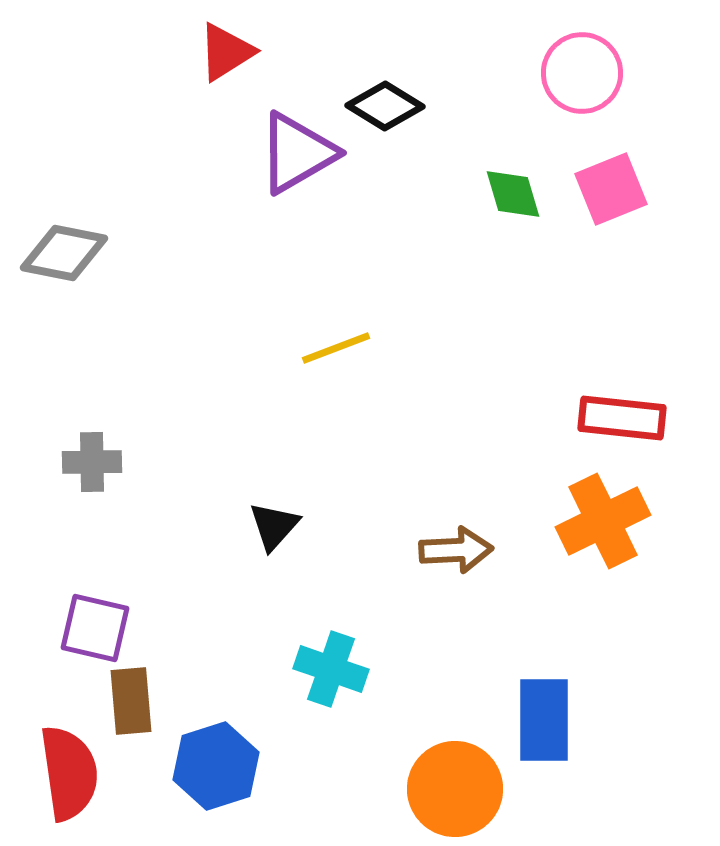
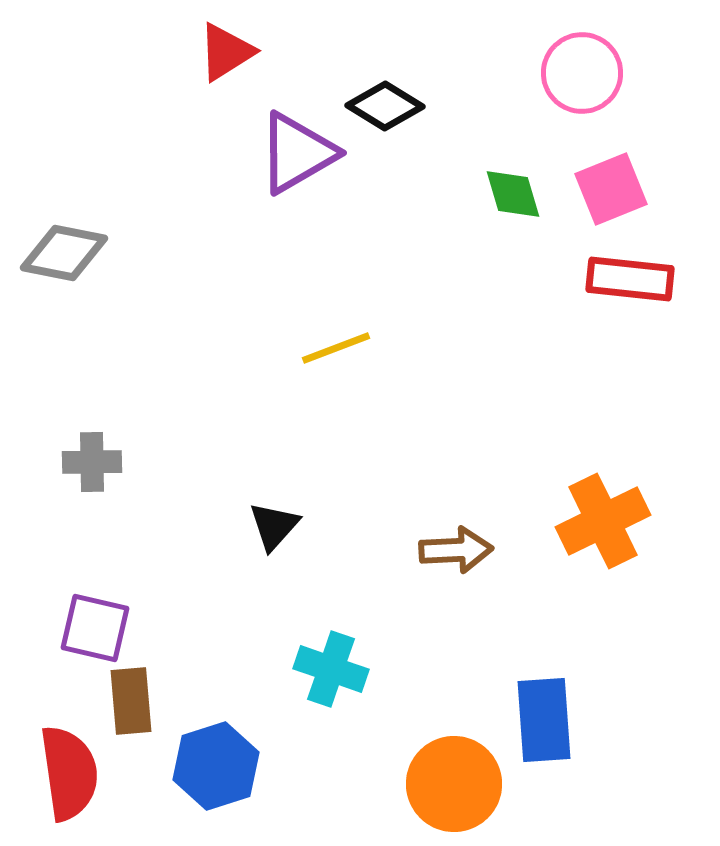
red rectangle: moved 8 px right, 139 px up
blue rectangle: rotated 4 degrees counterclockwise
orange circle: moved 1 px left, 5 px up
